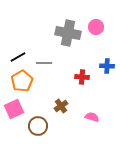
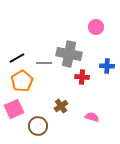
gray cross: moved 1 px right, 21 px down
black line: moved 1 px left, 1 px down
